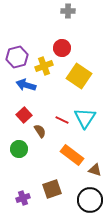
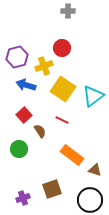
yellow square: moved 16 px left, 13 px down
cyan triangle: moved 8 px right, 22 px up; rotated 20 degrees clockwise
